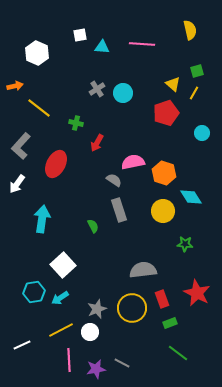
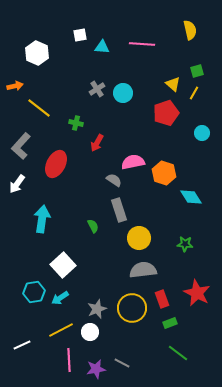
yellow circle at (163, 211): moved 24 px left, 27 px down
